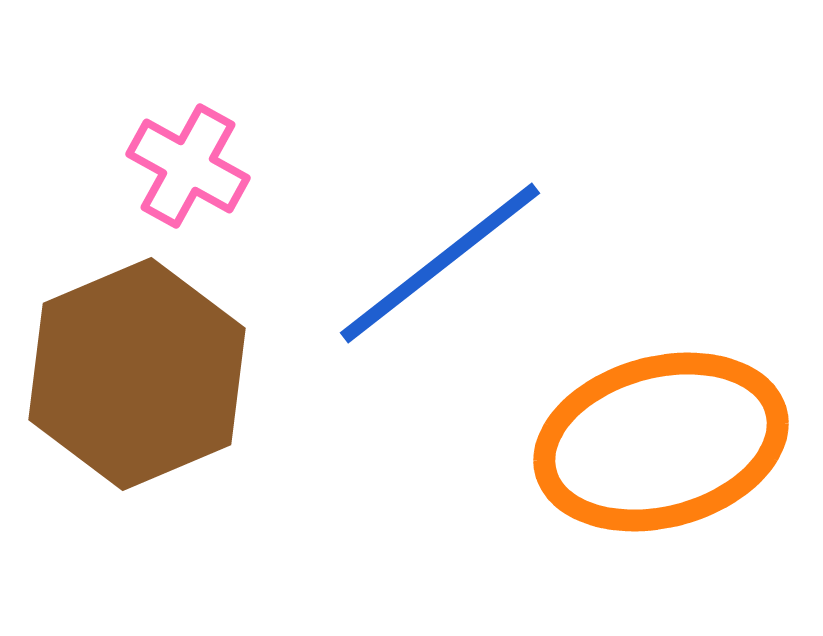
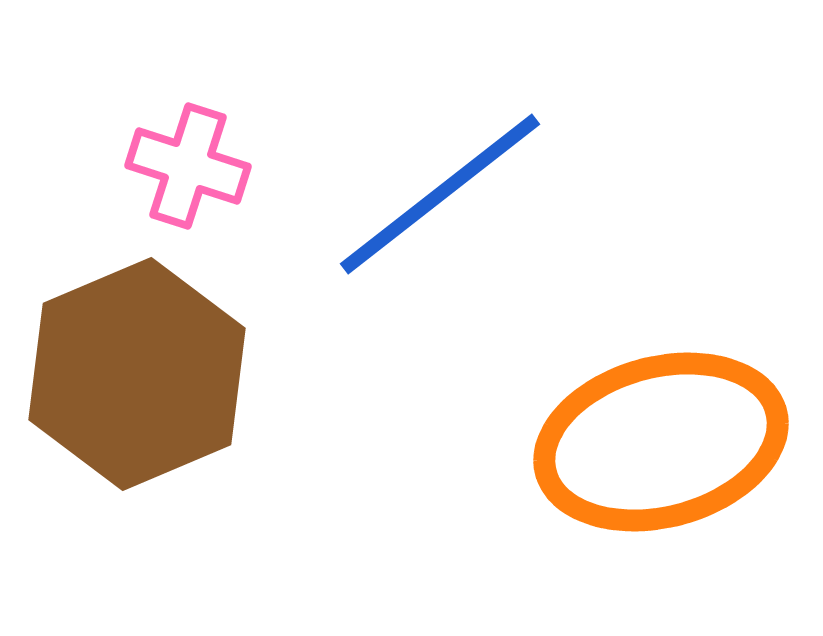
pink cross: rotated 11 degrees counterclockwise
blue line: moved 69 px up
